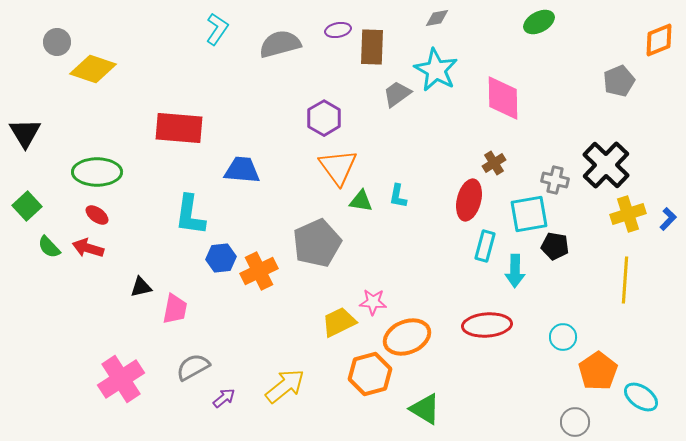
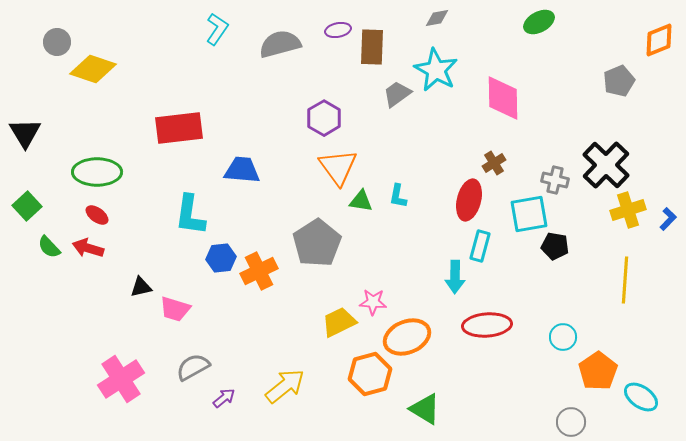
red rectangle at (179, 128): rotated 12 degrees counterclockwise
yellow cross at (628, 214): moved 4 px up
gray pentagon at (317, 243): rotated 9 degrees counterclockwise
cyan rectangle at (485, 246): moved 5 px left
cyan arrow at (515, 271): moved 60 px left, 6 px down
pink trapezoid at (175, 309): rotated 96 degrees clockwise
gray circle at (575, 422): moved 4 px left
